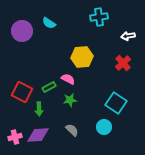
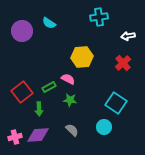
red square: rotated 25 degrees clockwise
green star: rotated 16 degrees clockwise
